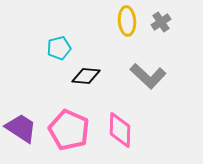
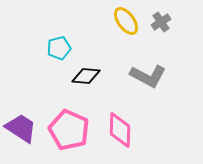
yellow ellipse: moved 1 px left; rotated 32 degrees counterclockwise
gray L-shape: rotated 15 degrees counterclockwise
